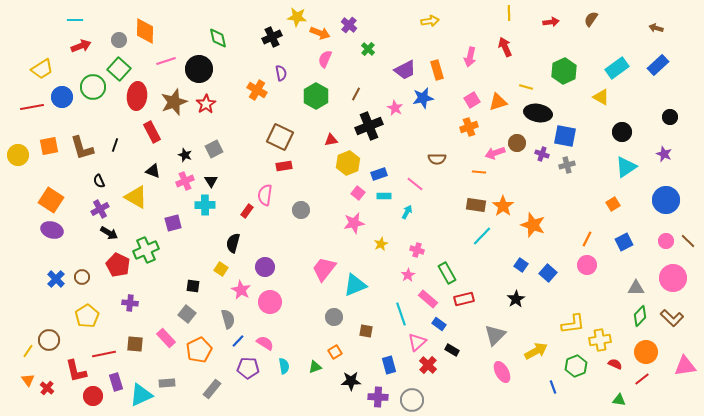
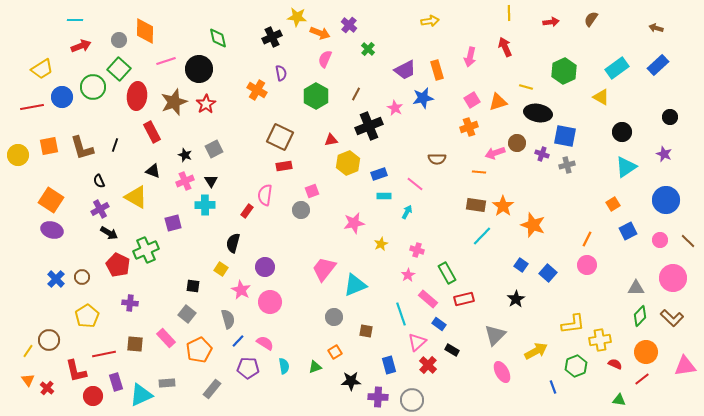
pink square at (358, 193): moved 46 px left, 2 px up; rotated 32 degrees clockwise
pink circle at (666, 241): moved 6 px left, 1 px up
blue square at (624, 242): moved 4 px right, 11 px up
